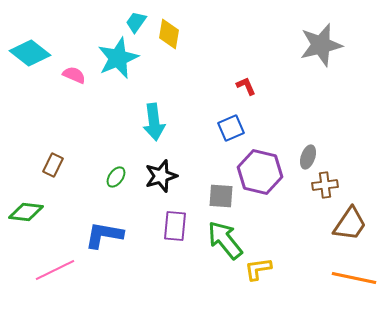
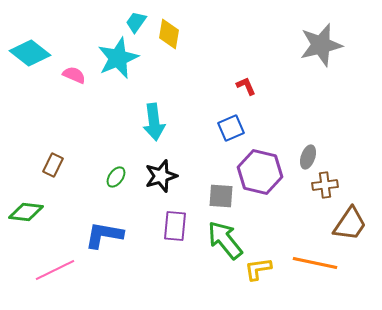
orange line: moved 39 px left, 15 px up
